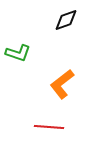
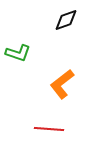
red line: moved 2 px down
